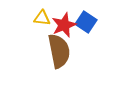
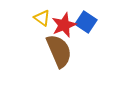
yellow triangle: rotated 30 degrees clockwise
brown semicircle: rotated 12 degrees counterclockwise
